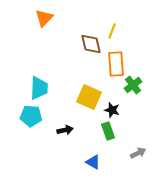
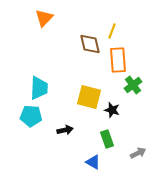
brown diamond: moved 1 px left
orange rectangle: moved 2 px right, 4 px up
yellow square: rotated 10 degrees counterclockwise
green rectangle: moved 1 px left, 8 px down
